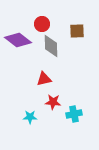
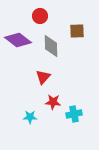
red circle: moved 2 px left, 8 px up
red triangle: moved 1 px left, 2 px up; rotated 35 degrees counterclockwise
